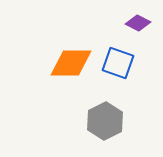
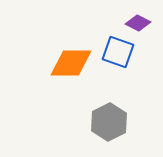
blue square: moved 11 px up
gray hexagon: moved 4 px right, 1 px down
